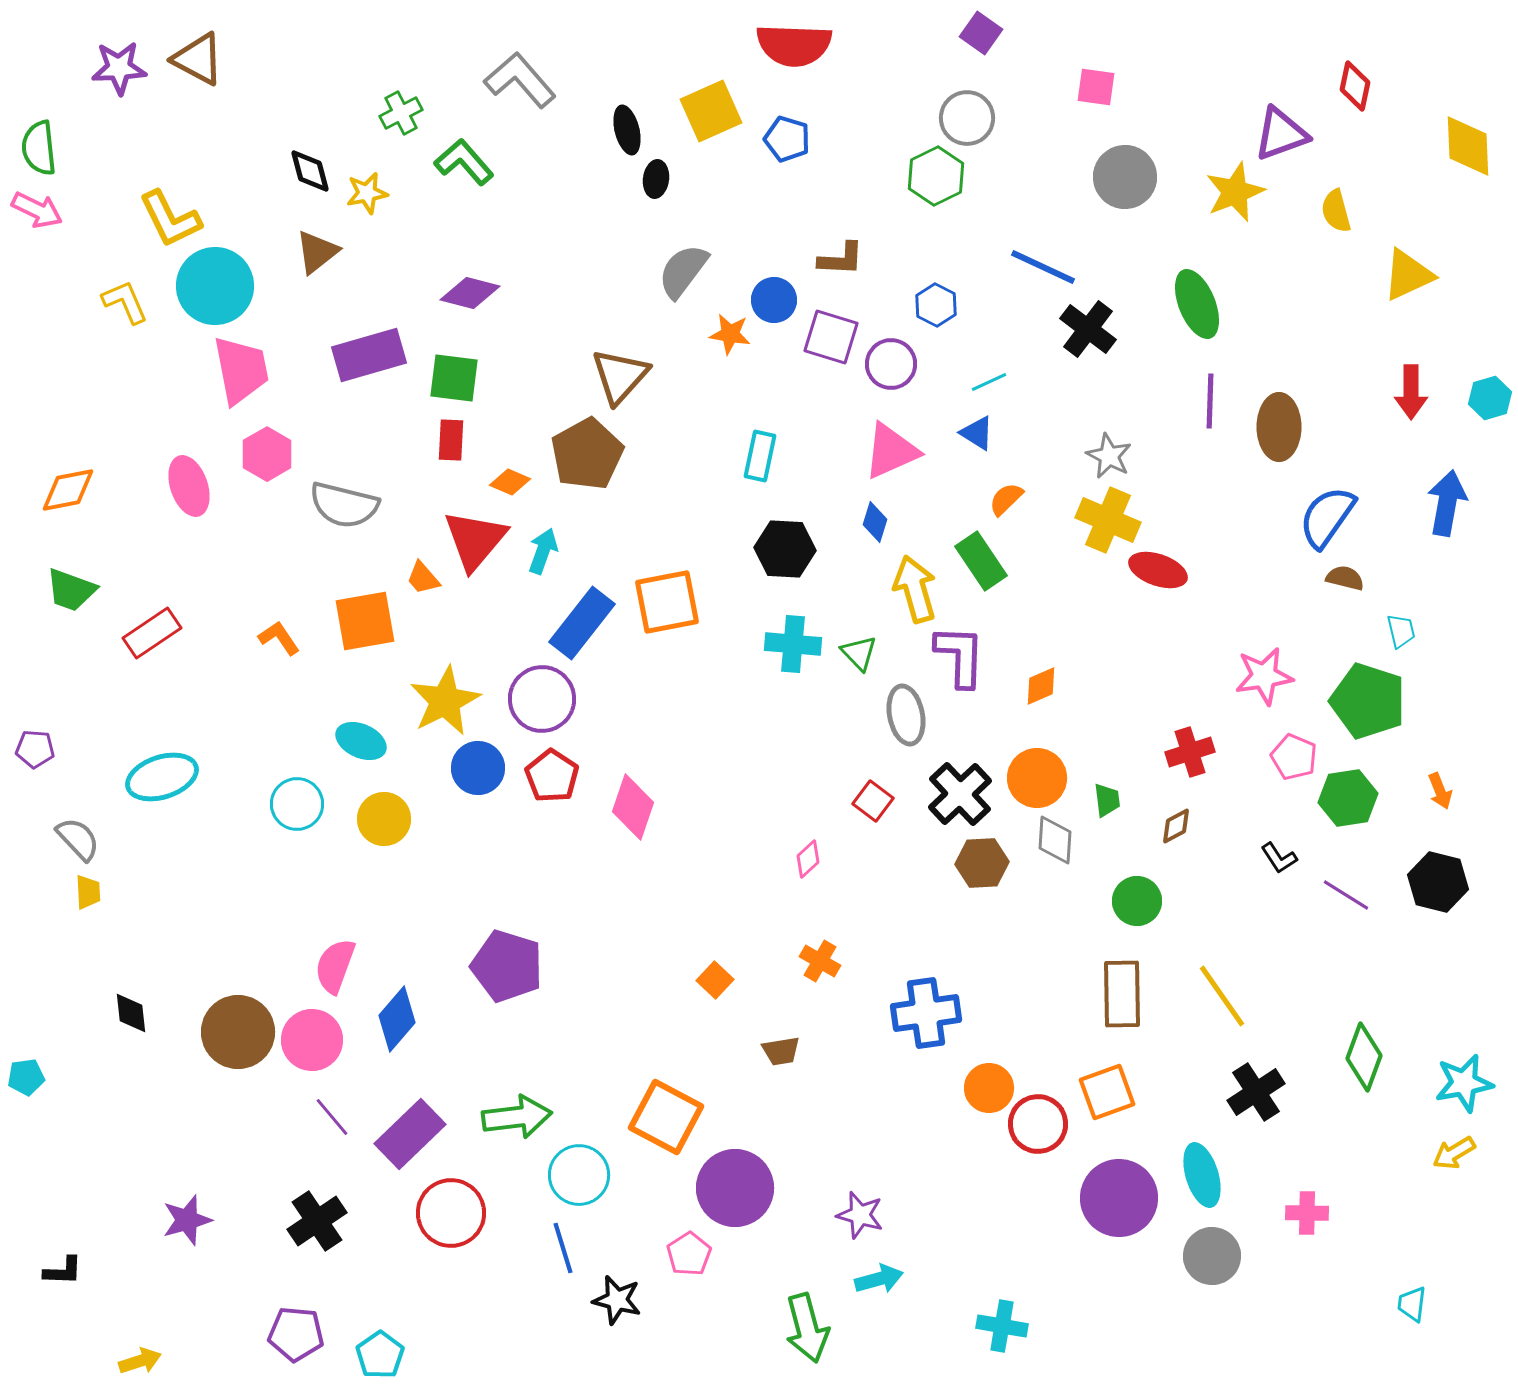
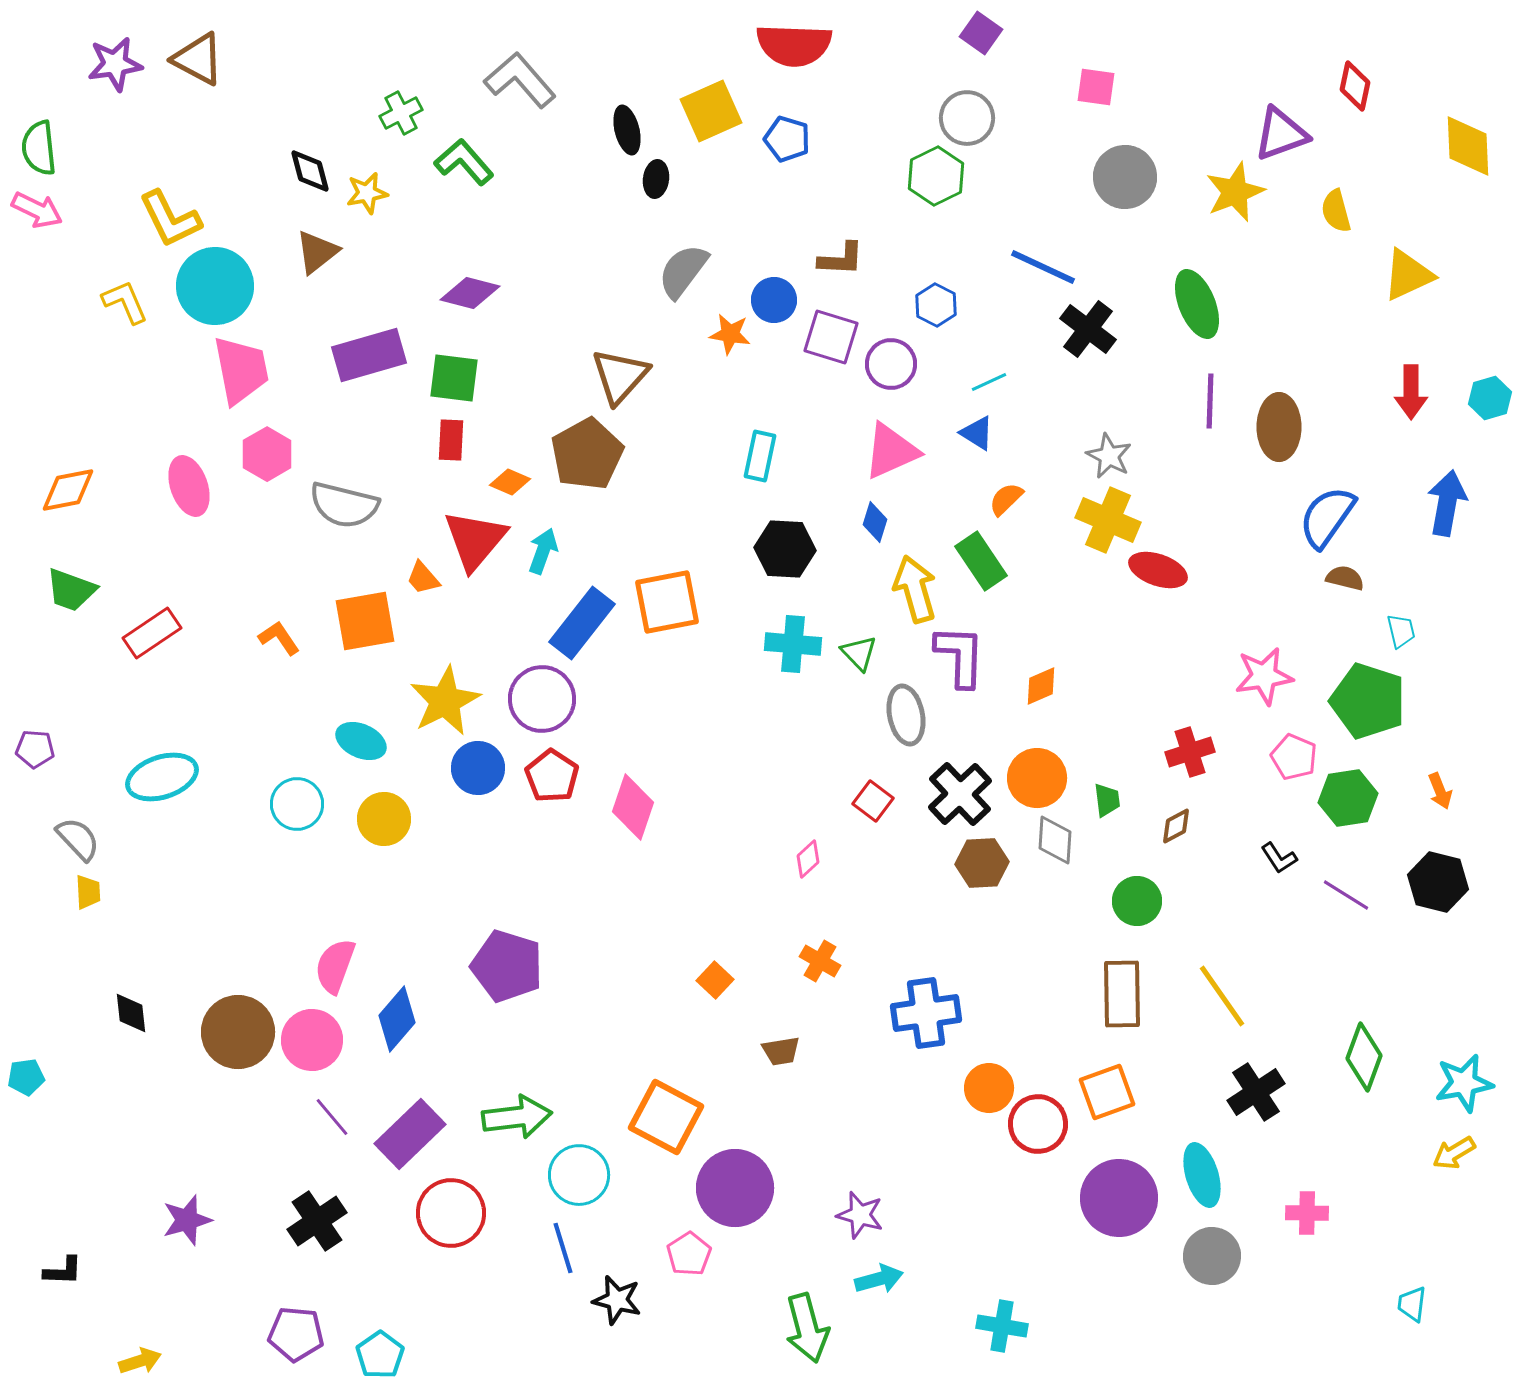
purple star at (119, 68): moved 4 px left, 4 px up; rotated 6 degrees counterclockwise
